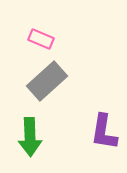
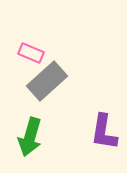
pink rectangle: moved 10 px left, 14 px down
green arrow: rotated 18 degrees clockwise
